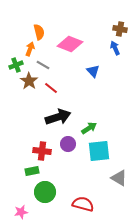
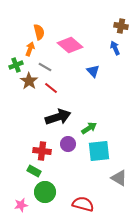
brown cross: moved 1 px right, 3 px up
pink diamond: moved 1 px down; rotated 20 degrees clockwise
gray line: moved 2 px right, 2 px down
green rectangle: moved 2 px right; rotated 40 degrees clockwise
pink star: moved 7 px up
